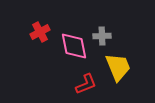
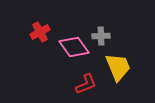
gray cross: moved 1 px left
pink diamond: moved 1 px down; rotated 24 degrees counterclockwise
